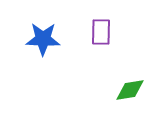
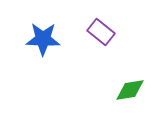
purple rectangle: rotated 52 degrees counterclockwise
